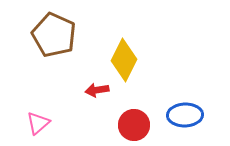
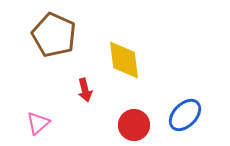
yellow diamond: rotated 33 degrees counterclockwise
red arrow: moved 12 px left; rotated 95 degrees counterclockwise
blue ellipse: rotated 44 degrees counterclockwise
